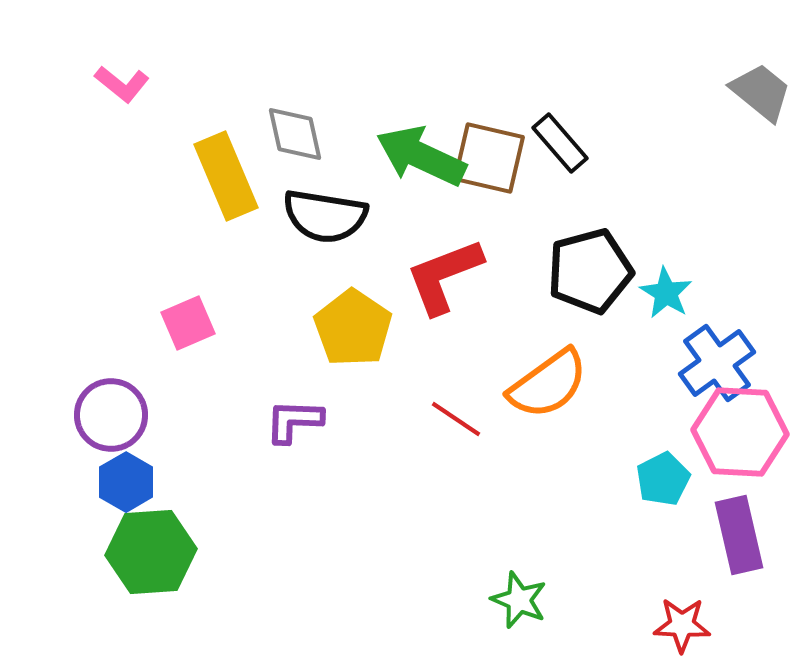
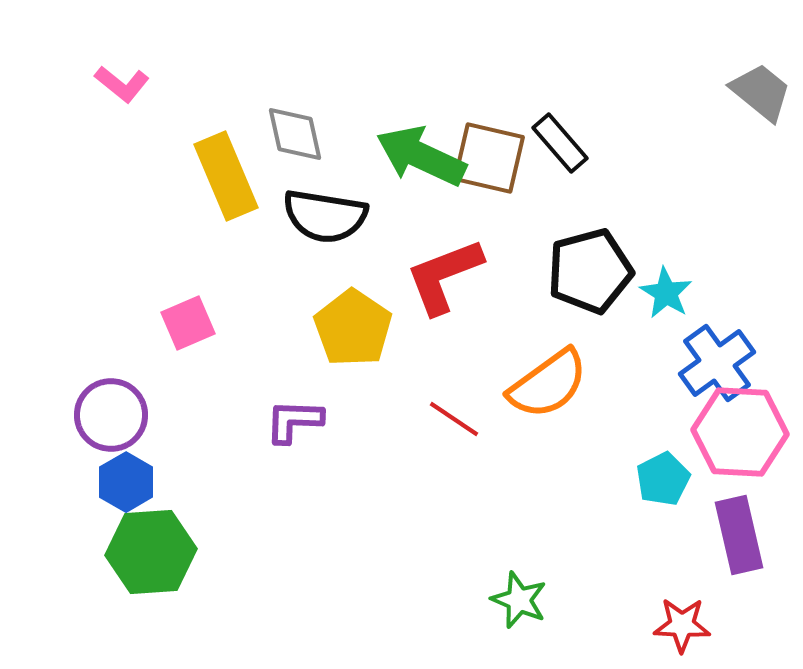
red line: moved 2 px left
